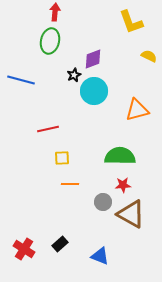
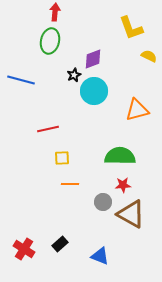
yellow L-shape: moved 6 px down
